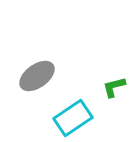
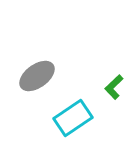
green L-shape: rotated 30 degrees counterclockwise
